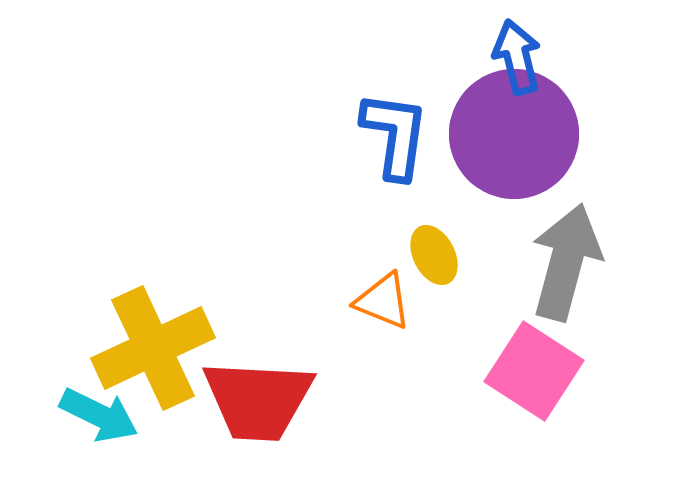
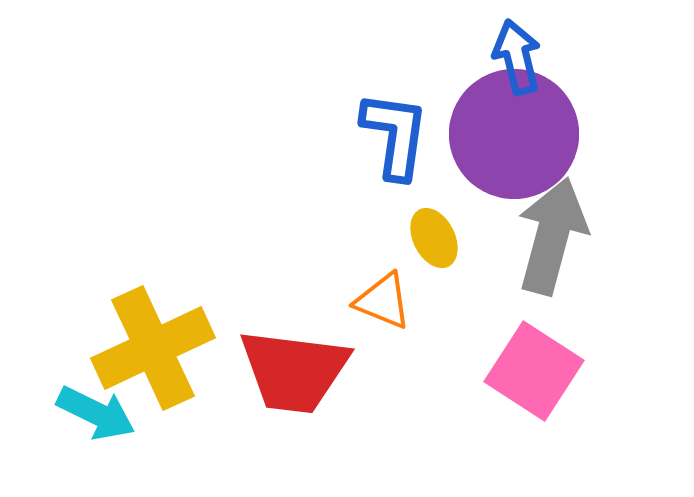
yellow ellipse: moved 17 px up
gray arrow: moved 14 px left, 26 px up
red trapezoid: moved 36 px right, 29 px up; rotated 4 degrees clockwise
cyan arrow: moved 3 px left, 2 px up
